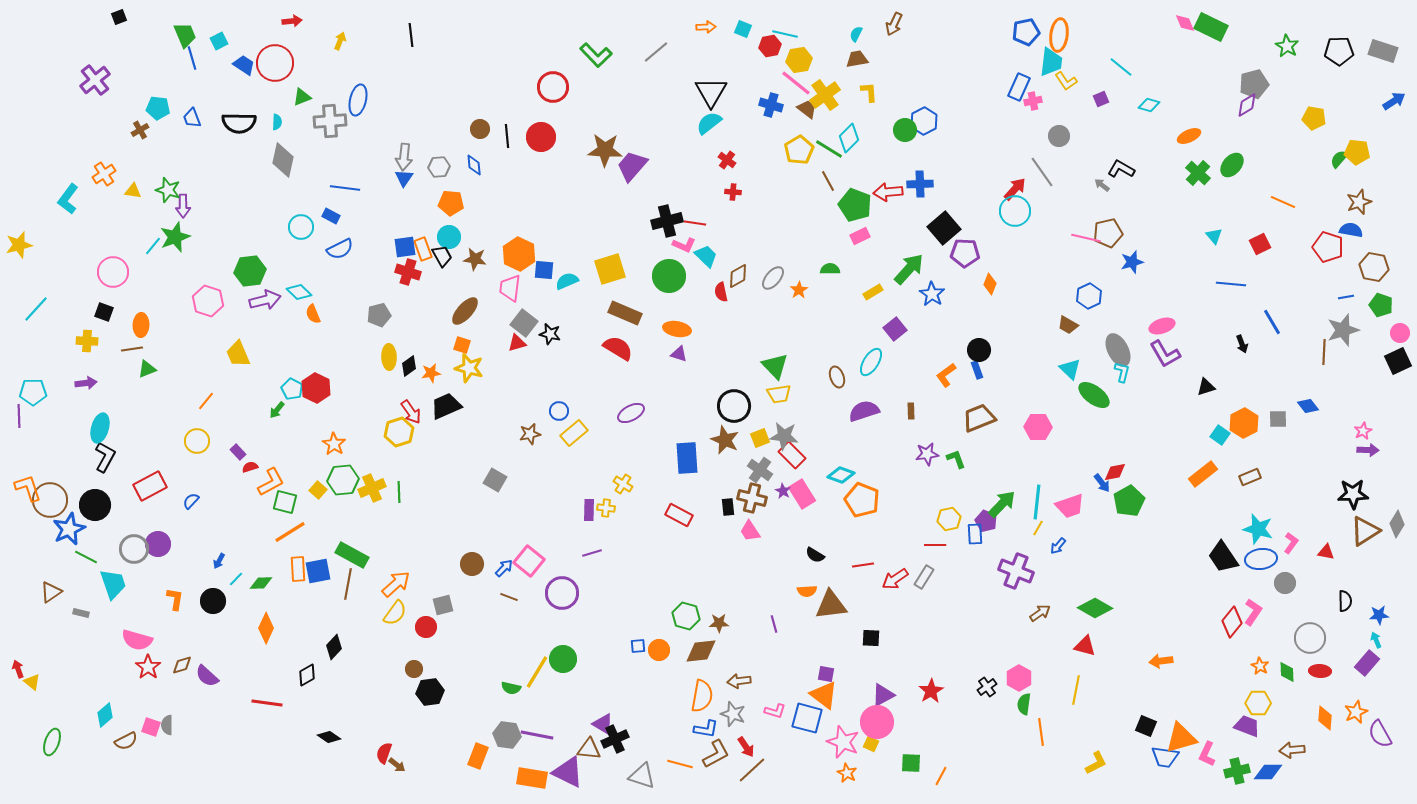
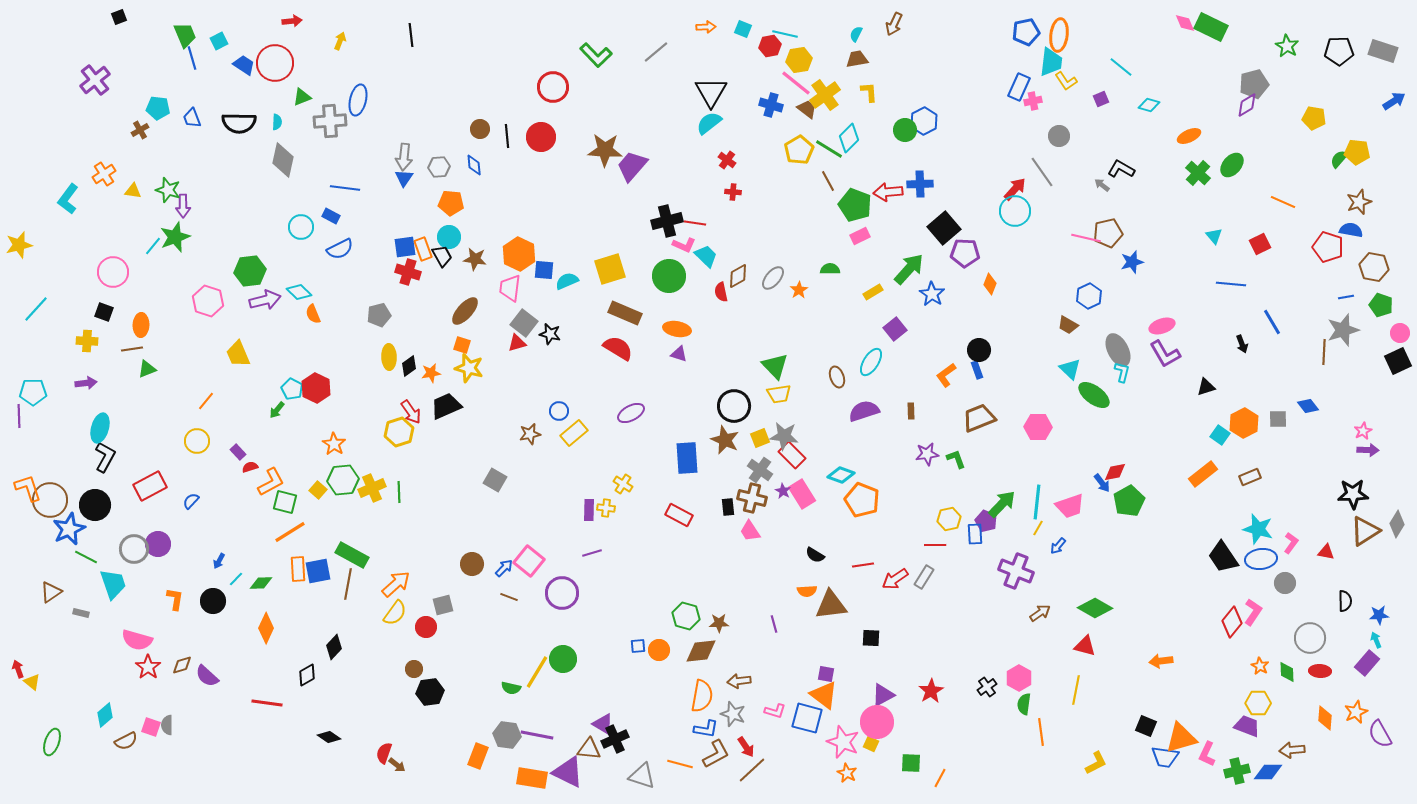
orange line at (941, 776): moved 1 px left, 2 px down
